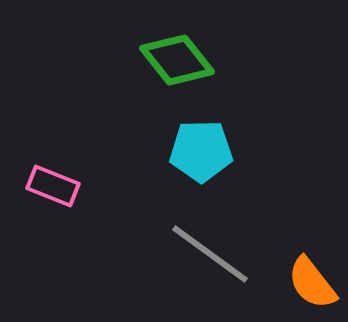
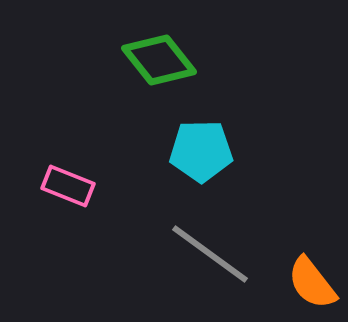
green diamond: moved 18 px left
pink rectangle: moved 15 px right
